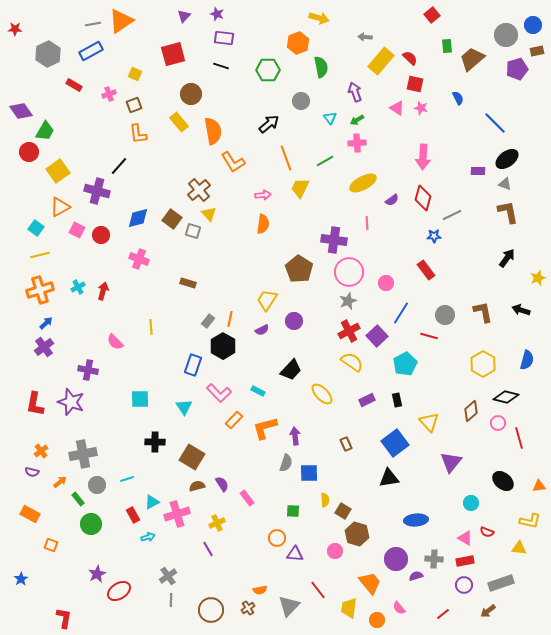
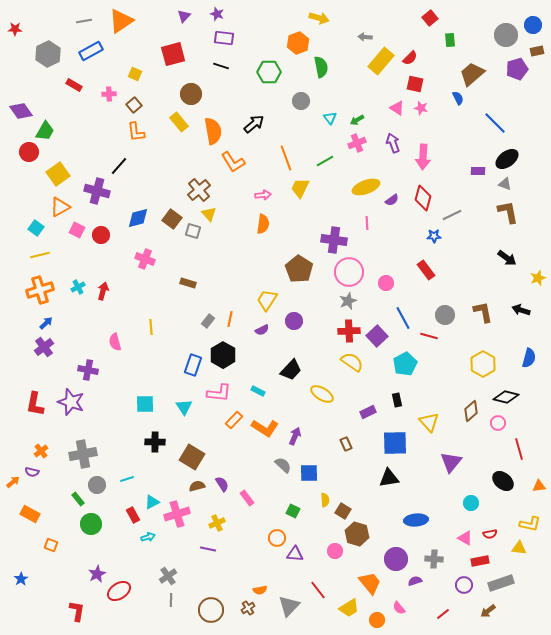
red square at (432, 15): moved 2 px left, 3 px down
gray line at (93, 24): moved 9 px left, 3 px up
green rectangle at (447, 46): moved 3 px right, 6 px up
red semicircle at (410, 58): rotated 91 degrees clockwise
brown trapezoid at (472, 59): moved 15 px down
green hexagon at (268, 70): moved 1 px right, 2 px down
purple arrow at (355, 92): moved 38 px right, 51 px down
pink cross at (109, 94): rotated 16 degrees clockwise
brown square at (134, 105): rotated 21 degrees counterclockwise
black arrow at (269, 124): moved 15 px left
orange L-shape at (138, 134): moved 2 px left, 2 px up
pink cross at (357, 143): rotated 18 degrees counterclockwise
yellow square at (58, 171): moved 3 px down
yellow ellipse at (363, 183): moved 3 px right, 4 px down; rotated 8 degrees clockwise
black arrow at (507, 258): rotated 90 degrees clockwise
pink cross at (139, 259): moved 6 px right
blue line at (401, 313): moved 2 px right, 5 px down; rotated 60 degrees counterclockwise
red cross at (349, 331): rotated 25 degrees clockwise
pink semicircle at (115, 342): rotated 30 degrees clockwise
black hexagon at (223, 346): moved 9 px down
blue semicircle at (527, 360): moved 2 px right, 2 px up
pink L-shape at (219, 393): rotated 40 degrees counterclockwise
yellow ellipse at (322, 394): rotated 15 degrees counterclockwise
cyan square at (140, 399): moved 5 px right, 5 px down
purple rectangle at (367, 400): moved 1 px right, 12 px down
orange L-shape at (265, 428): rotated 132 degrees counterclockwise
purple arrow at (295, 436): rotated 30 degrees clockwise
red line at (519, 438): moved 11 px down
blue square at (395, 443): rotated 36 degrees clockwise
gray semicircle at (286, 463): moved 3 px left, 2 px down; rotated 66 degrees counterclockwise
orange arrow at (60, 482): moved 47 px left
green square at (293, 511): rotated 24 degrees clockwise
yellow L-shape at (530, 521): moved 3 px down
red semicircle at (487, 532): moved 3 px right, 2 px down; rotated 32 degrees counterclockwise
purple line at (208, 549): rotated 49 degrees counterclockwise
red rectangle at (465, 561): moved 15 px right
purple semicircle at (416, 576): moved 1 px left, 5 px down
yellow trapezoid at (349, 608): rotated 130 degrees counterclockwise
red L-shape at (64, 618): moved 13 px right, 7 px up
